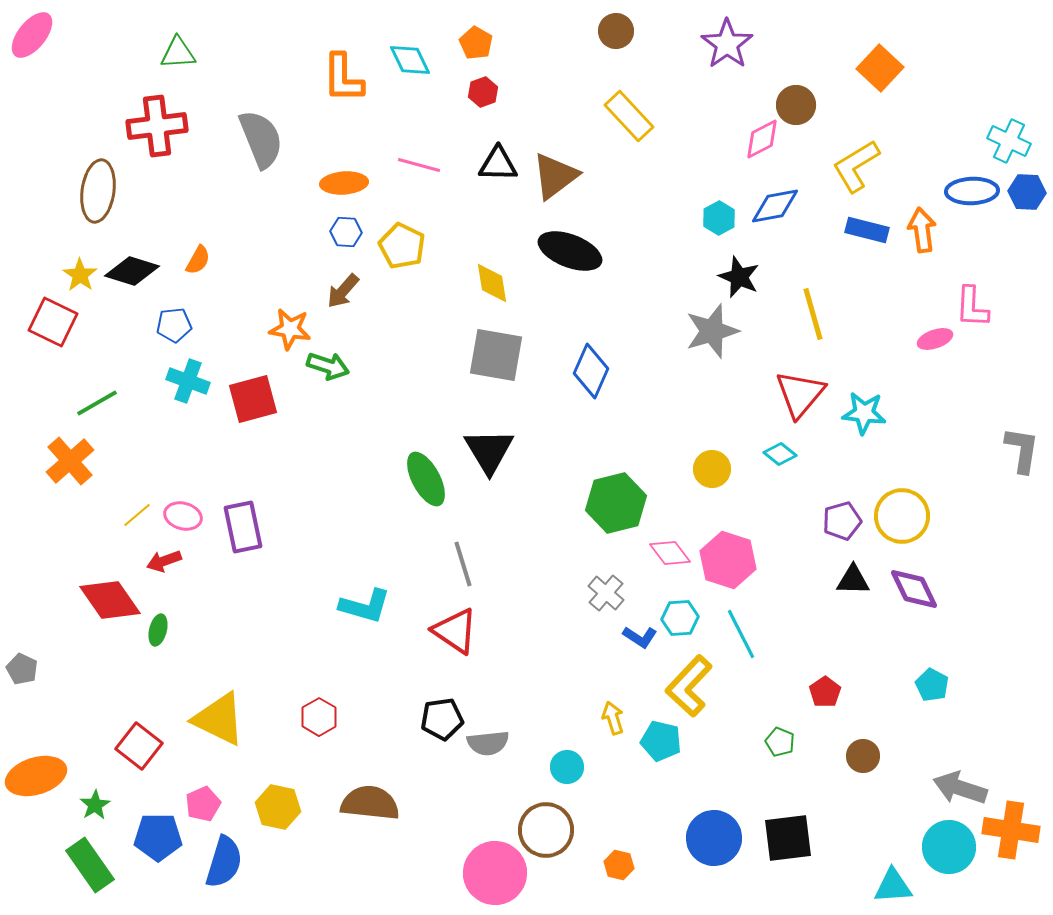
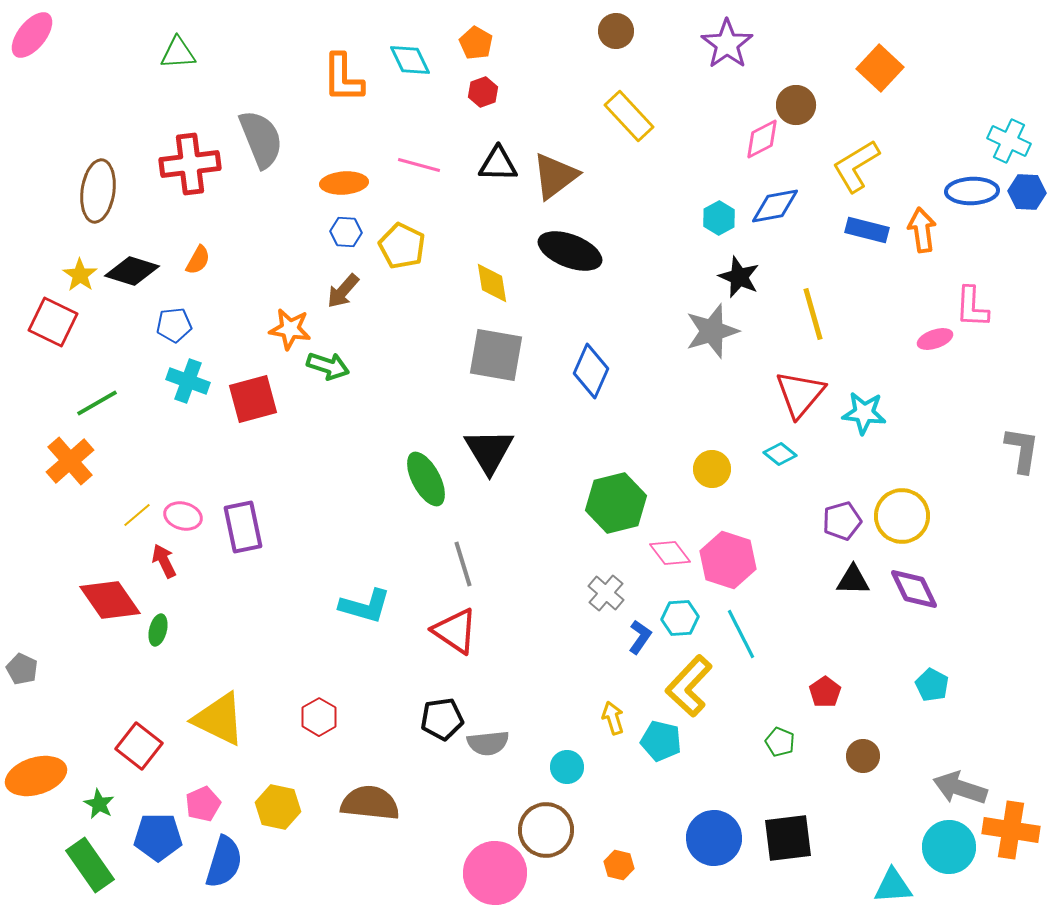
red cross at (157, 126): moved 33 px right, 38 px down
red arrow at (164, 561): rotated 84 degrees clockwise
blue L-shape at (640, 637): rotated 88 degrees counterclockwise
green star at (95, 805): moved 4 px right, 1 px up; rotated 12 degrees counterclockwise
